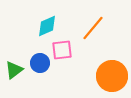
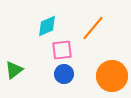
blue circle: moved 24 px right, 11 px down
